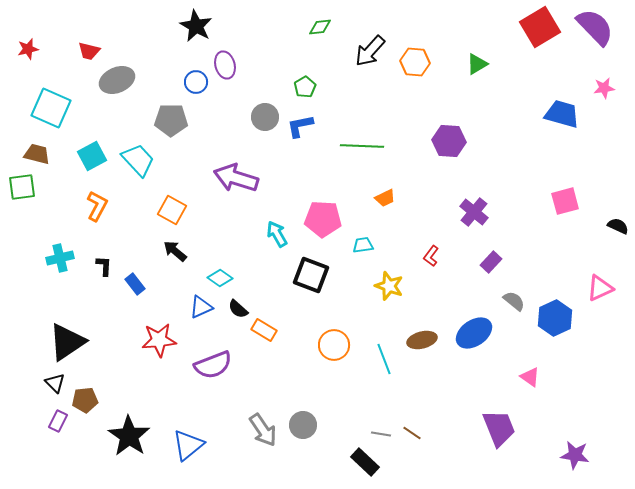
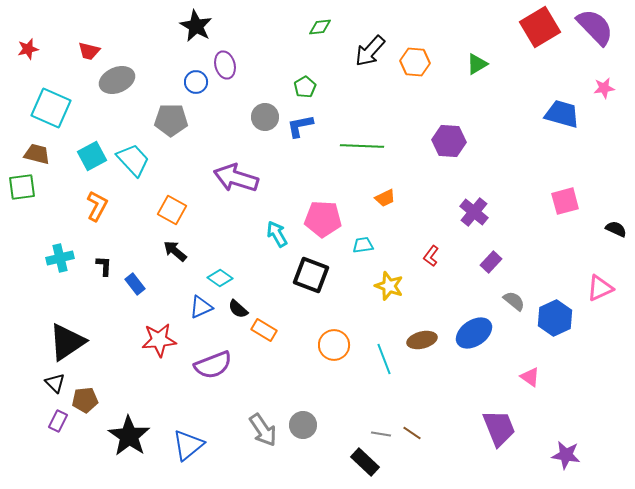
cyan trapezoid at (138, 160): moved 5 px left
black semicircle at (618, 226): moved 2 px left, 3 px down
purple star at (575, 455): moved 9 px left
